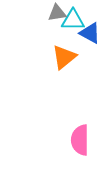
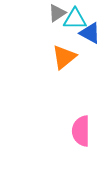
gray triangle: rotated 24 degrees counterclockwise
cyan triangle: moved 2 px right, 1 px up
pink semicircle: moved 1 px right, 9 px up
